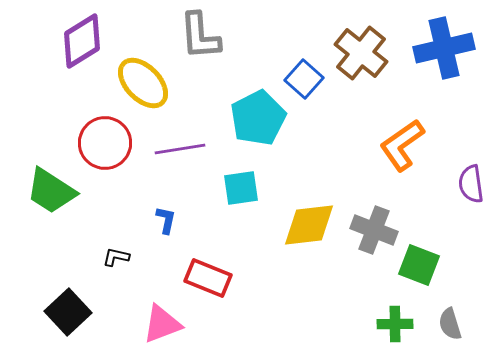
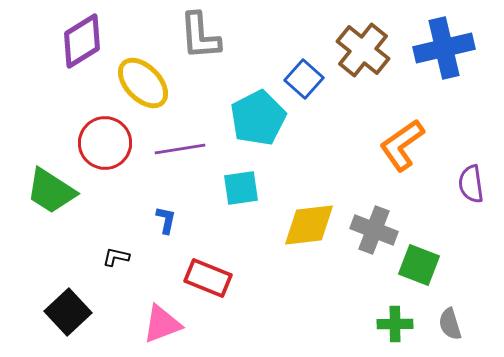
brown cross: moved 2 px right, 3 px up
